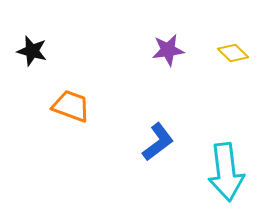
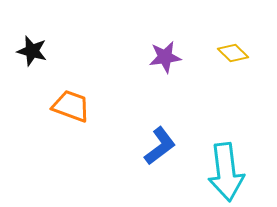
purple star: moved 3 px left, 7 px down
blue L-shape: moved 2 px right, 4 px down
